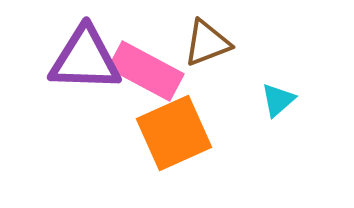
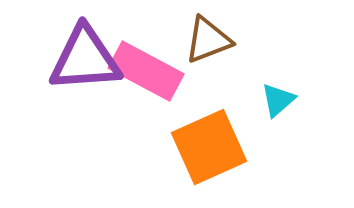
brown triangle: moved 1 px right, 3 px up
purple triangle: rotated 6 degrees counterclockwise
orange square: moved 35 px right, 14 px down
